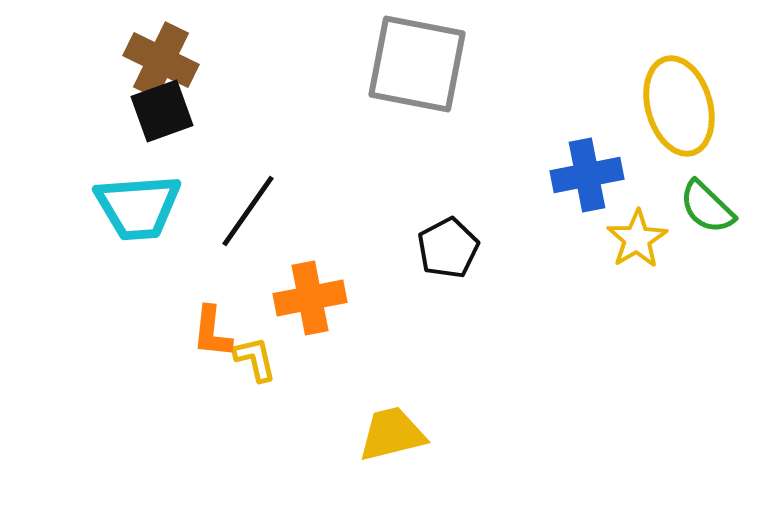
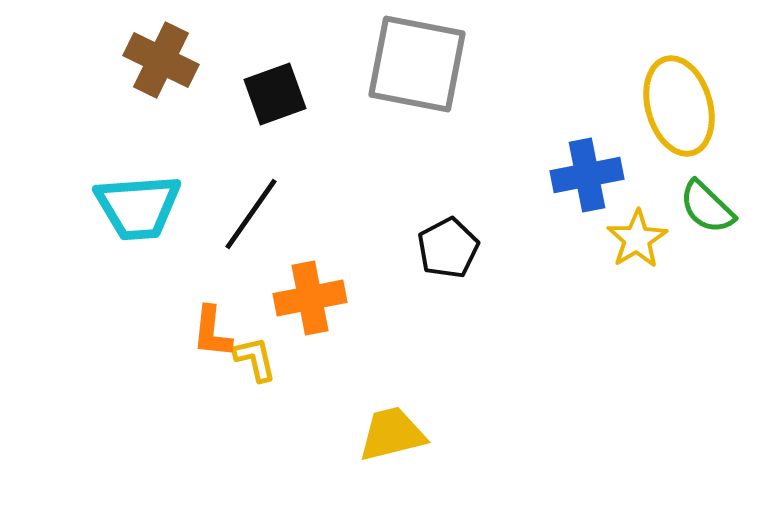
black square: moved 113 px right, 17 px up
black line: moved 3 px right, 3 px down
